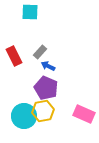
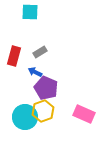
gray rectangle: rotated 16 degrees clockwise
red rectangle: rotated 42 degrees clockwise
blue arrow: moved 13 px left, 6 px down
yellow hexagon: rotated 10 degrees counterclockwise
cyan circle: moved 1 px right, 1 px down
